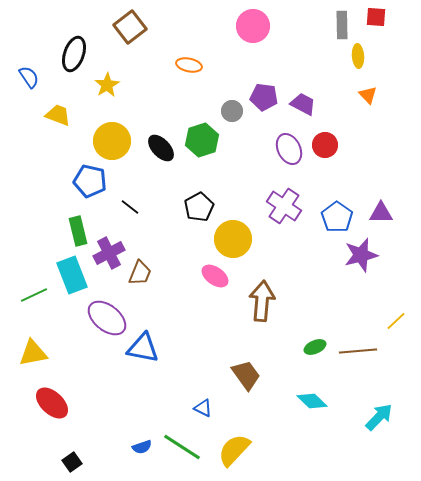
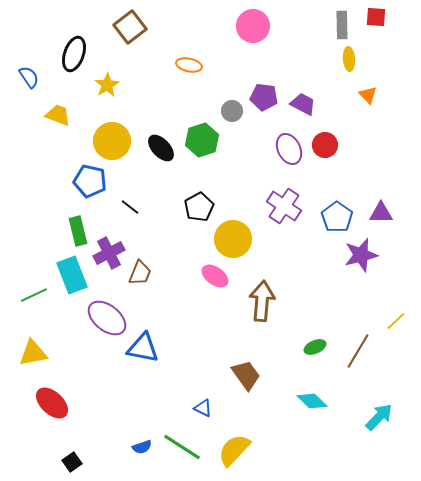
yellow ellipse at (358, 56): moved 9 px left, 3 px down
brown line at (358, 351): rotated 54 degrees counterclockwise
